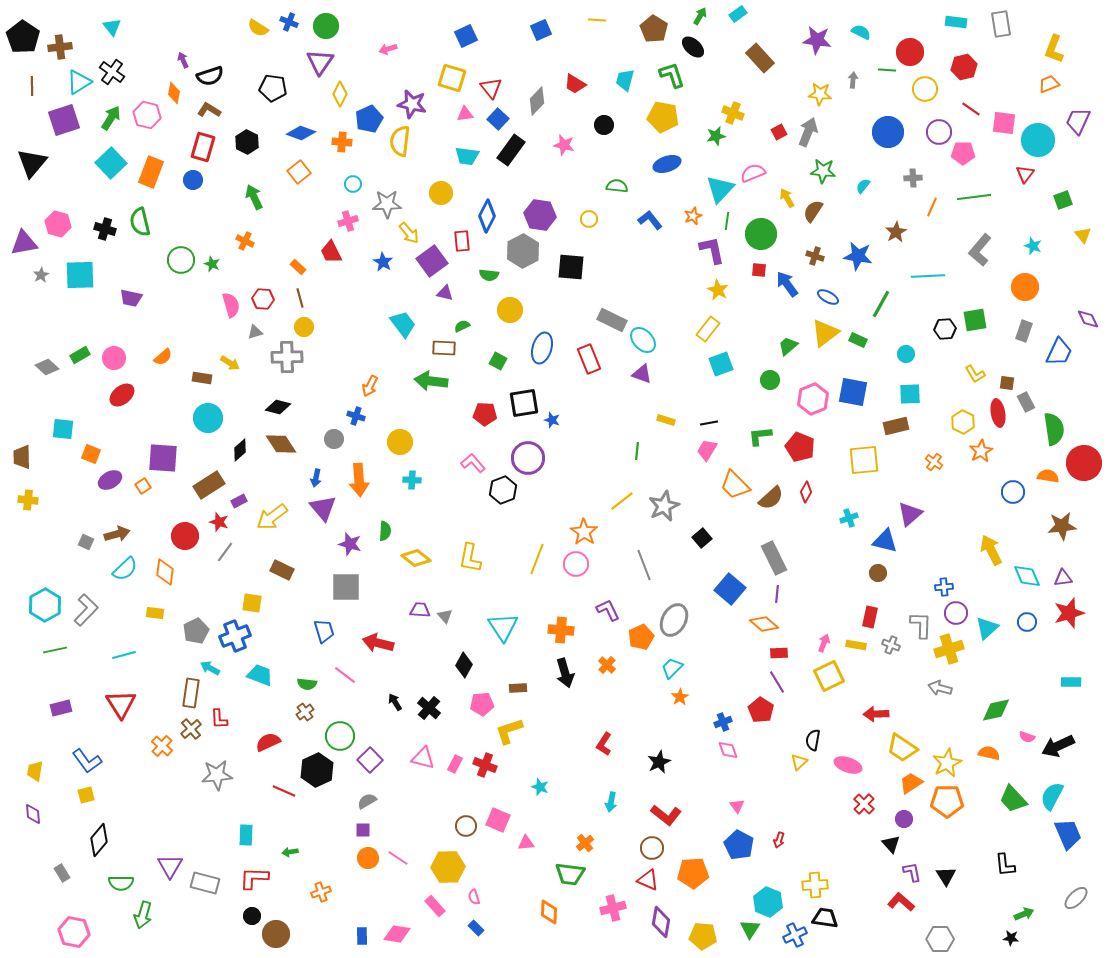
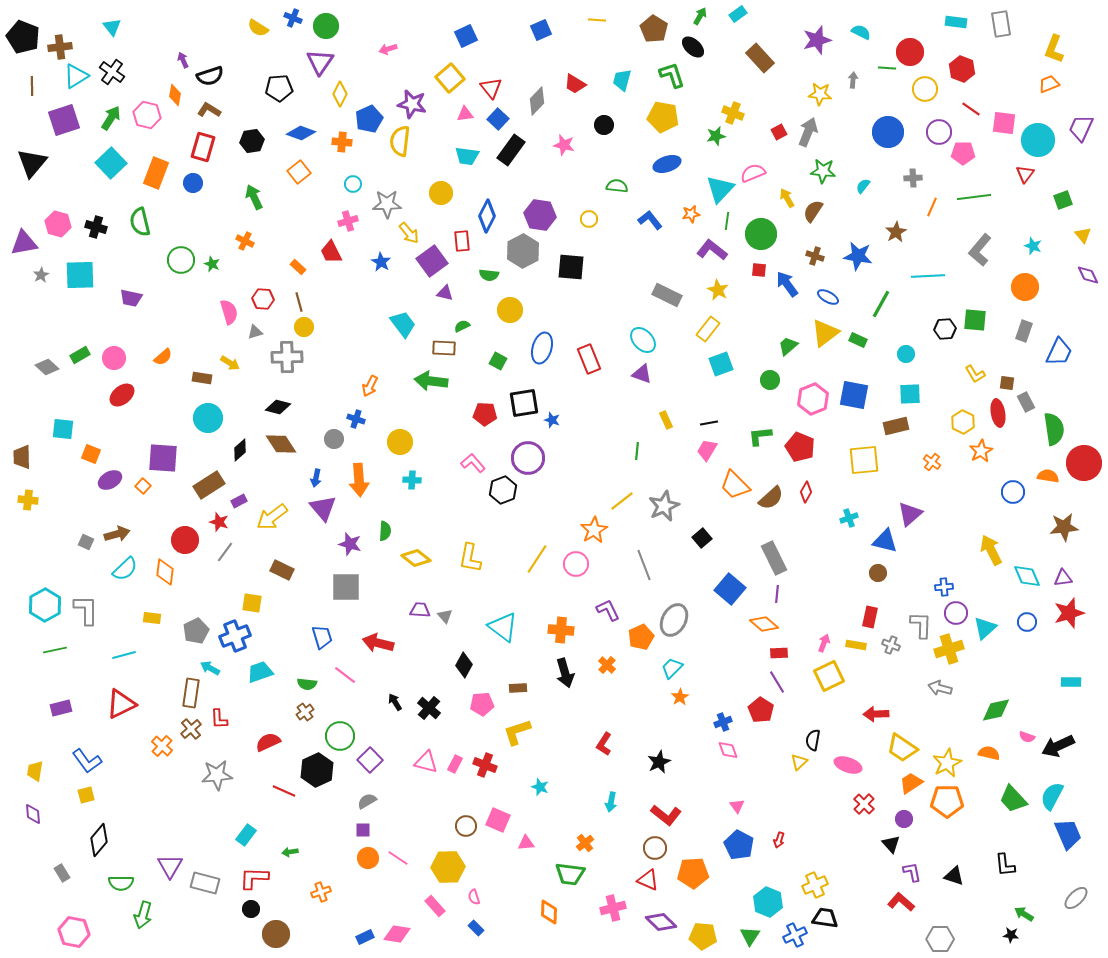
blue cross at (289, 22): moved 4 px right, 4 px up
black pentagon at (23, 37): rotated 12 degrees counterclockwise
purple star at (817, 40): rotated 24 degrees counterclockwise
red hexagon at (964, 67): moved 2 px left, 2 px down; rotated 25 degrees counterclockwise
green line at (887, 70): moved 2 px up
yellow square at (452, 78): moved 2 px left; rotated 32 degrees clockwise
cyan trapezoid at (625, 80): moved 3 px left
cyan triangle at (79, 82): moved 3 px left, 6 px up
black pentagon at (273, 88): moved 6 px right; rotated 12 degrees counterclockwise
orange diamond at (174, 93): moved 1 px right, 2 px down
purple trapezoid at (1078, 121): moved 3 px right, 7 px down
black hexagon at (247, 142): moved 5 px right, 1 px up; rotated 25 degrees clockwise
orange rectangle at (151, 172): moved 5 px right, 1 px down
blue circle at (193, 180): moved 3 px down
orange star at (693, 216): moved 2 px left, 2 px up; rotated 12 degrees clockwise
black cross at (105, 229): moved 9 px left, 2 px up
purple L-shape at (712, 250): rotated 40 degrees counterclockwise
blue star at (383, 262): moved 2 px left
brown line at (300, 298): moved 1 px left, 4 px down
pink semicircle at (231, 305): moved 2 px left, 7 px down
purple diamond at (1088, 319): moved 44 px up
gray rectangle at (612, 320): moved 55 px right, 25 px up
green square at (975, 320): rotated 15 degrees clockwise
blue square at (853, 392): moved 1 px right, 3 px down
blue cross at (356, 416): moved 3 px down
yellow rectangle at (666, 420): rotated 48 degrees clockwise
orange cross at (934, 462): moved 2 px left
orange square at (143, 486): rotated 14 degrees counterclockwise
brown star at (1062, 526): moved 2 px right, 1 px down
orange star at (584, 532): moved 10 px right, 2 px up; rotated 8 degrees clockwise
red circle at (185, 536): moved 4 px down
yellow line at (537, 559): rotated 12 degrees clockwise
gray L-shape at (86, 610): rotated 44 degrees counterclockwise
yellow rectangle at (155, 613): moved 3 px left, 5 px down
cyan triangle at (503, 627): rotated 20 degrees counterclockwise
cyan triangle at (987, 628): moved 2 px left
blue trapezoid at (324, 631): moved 2 px left, 6 px down
cyan trapezoid at (260, 675): moved 3 px up; rotated 40 degrees counterclockwise
red triangle at (121, 704): rotated 36 degrees clockwise
yellow L-shape at (509, 731): moved 8 px right, 1 px down
pink triangle at (423, 758): moved 3 px right, 4 px down
cyan rectangle at (246, 835): rotated 35 degrees clockwise
brown circle at (652, 848): moved 3 px right
black triangle at (946, 876): moved 8 px right; rotated 40 degrees counterclockwise
yellow cross at (815, 885): rotated 20 degrees counterclockwise
green arrow at (1024, 914): rotated 126 degrees counterclockwise
black circle at (252, 916): moved 1 px left, 7 px up
purple diamond at (661, 922): rotated 56 degrees counterclockwise
green triangle at (750, 929): moved 7 px down
blue rectangle at (362, 936): moved 3 px right, 1 px down; rotated 66 degrees clockwise
black star at (1011, 938): moved 3 px up
